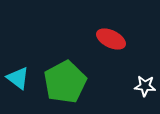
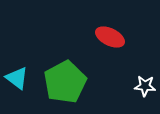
red ellipse: moved 1 px left, 2 px up
cyan triangle: moved 1 px left
